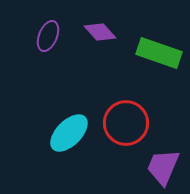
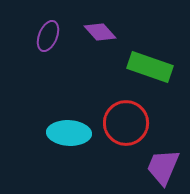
green rectangle: moved 9 px left, 14 px down
cyan ellipse: rotated 48 degrees clockwise
